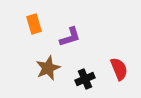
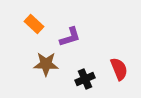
orange rectangle: rotated 30 degrees counterclockwise
brown star: moved 2 px left, 4 px up; rotated 25 degrees clockwise
